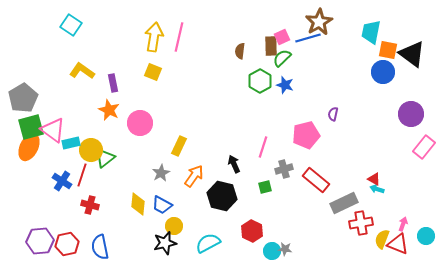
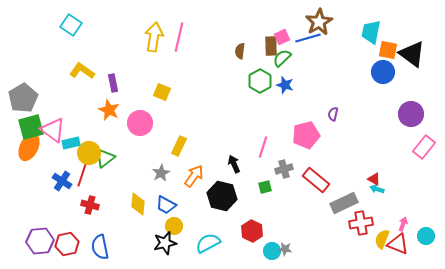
yellow square at (153, 72): moved 9 px right, 20 px down
yellow circle at (91, 150): moved 2 px left, 3 px down
blue trapezoid at (162, 205): moved 4 px right
